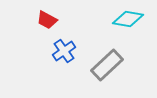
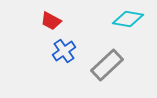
red trapezoid: moved 4 px right, 1 px down
